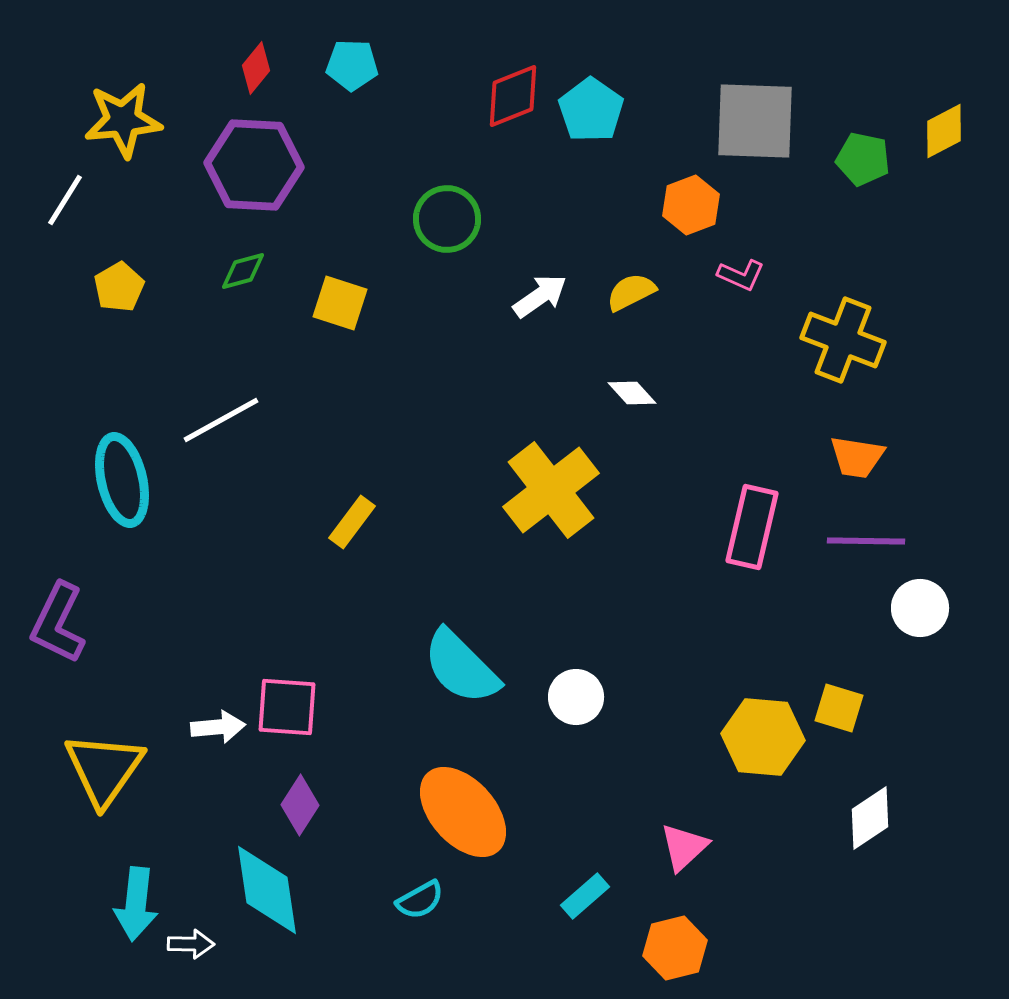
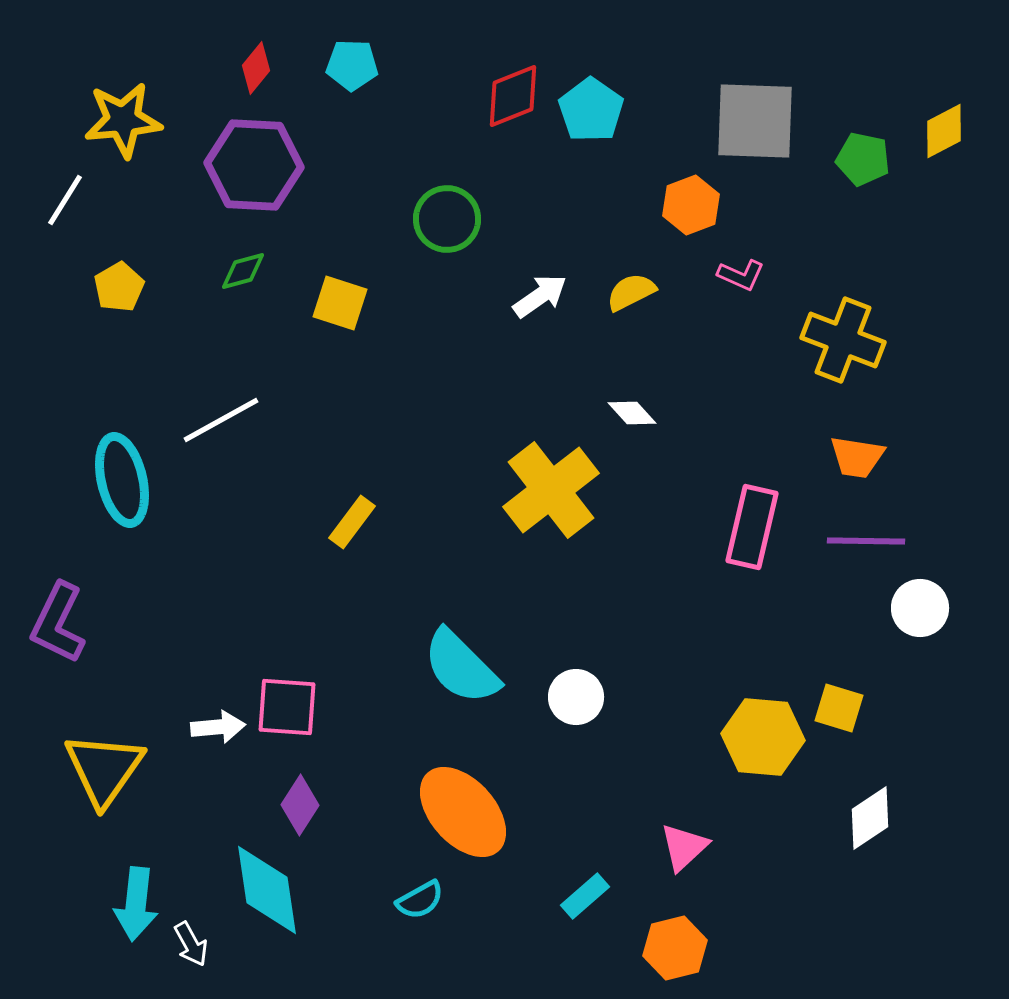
white diamond at (632, 393): moved 20 px down
white arrow at (191, 944): rotated 60 degrees clockwise
